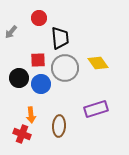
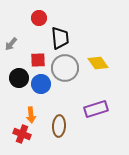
gray arrow: moved 12 px down
